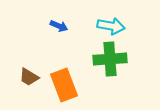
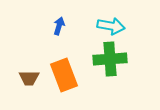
blue arrow: rotated 96 degrees counterclockwise
brown trapezoid: moved 1 px down; rotated 30 degrees counterclockwise
orange rectangle: moved 10 px up
